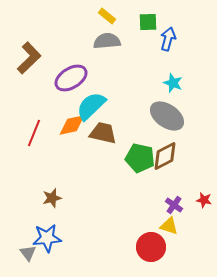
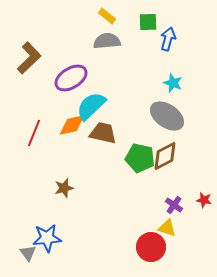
brown star: moved 12 px right, 10 px up
yellow triangle: moved 2 px left, 2 px down
